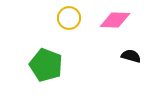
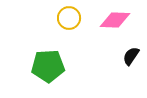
black semicircle: rotated 72 degrees counterclockwise
green pentagon: moved 2 px right, 1 px down; rotated 24 degrees counterclockwise
